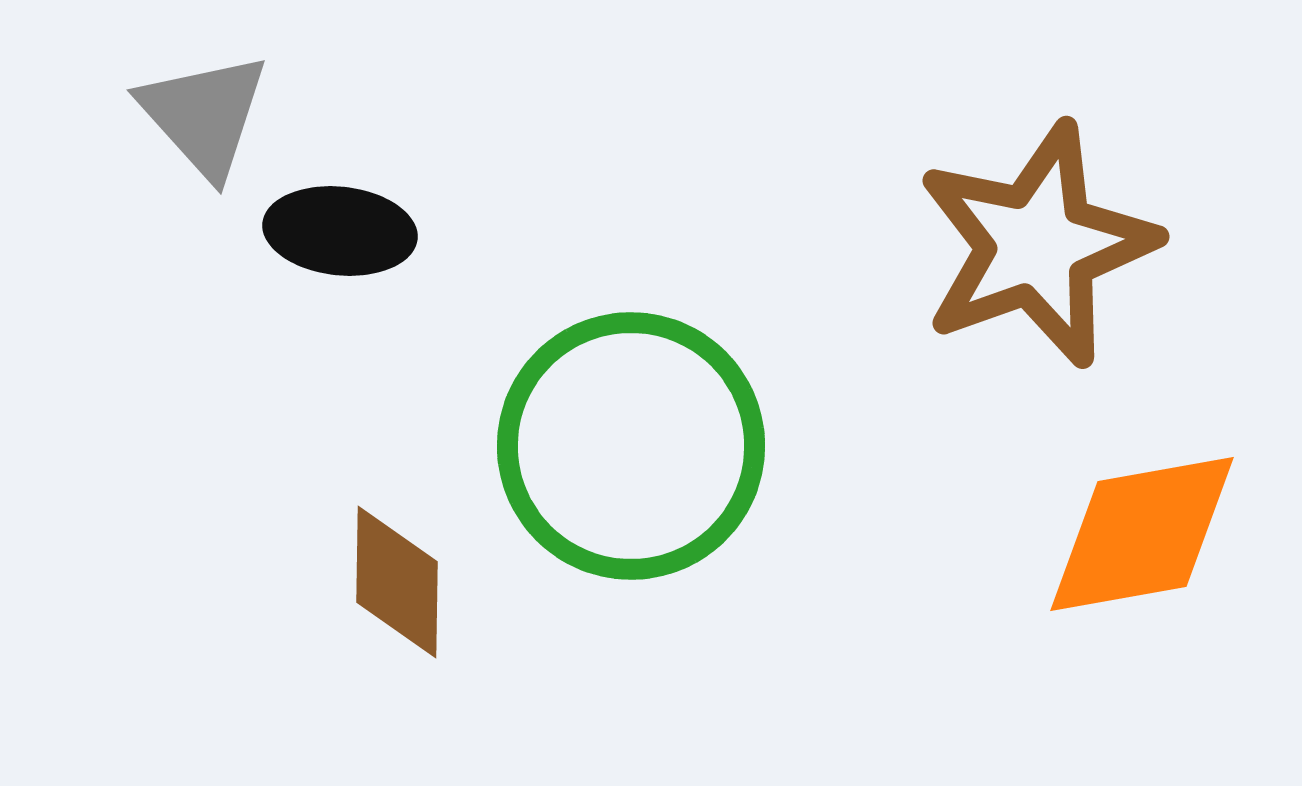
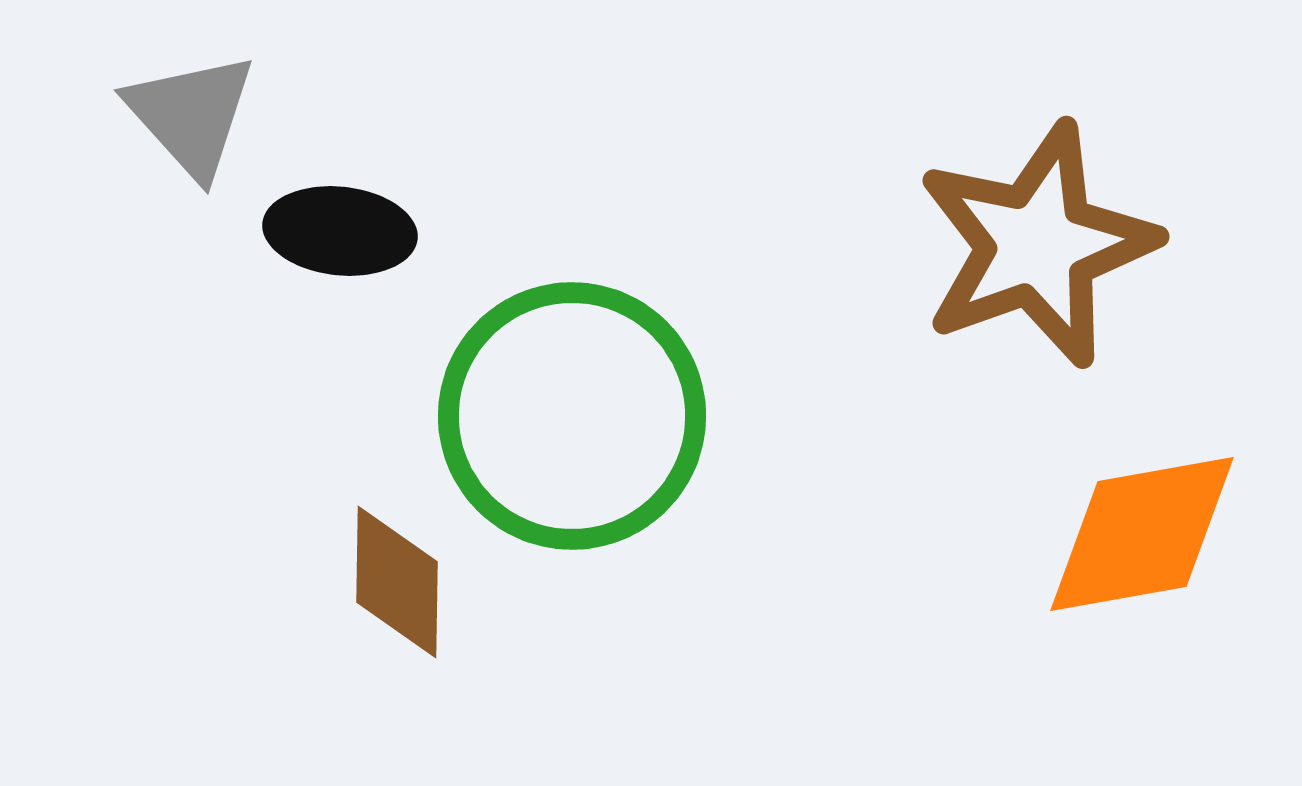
gray triangle: moved 13 px left
green circle: moved 59 px left, 30 px up
